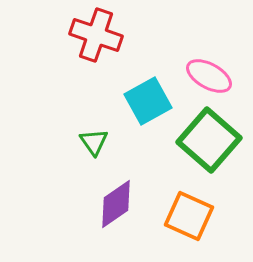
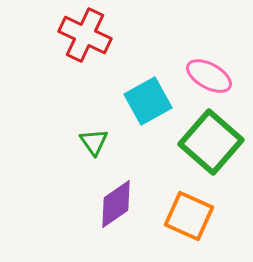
red cross: moved 11 px left; rotated 6 degrees clockwise
green square: moved 2 px right, 2 px down
